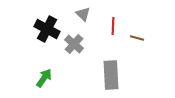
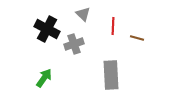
gray cross: rotated 30 degrees clockwise
